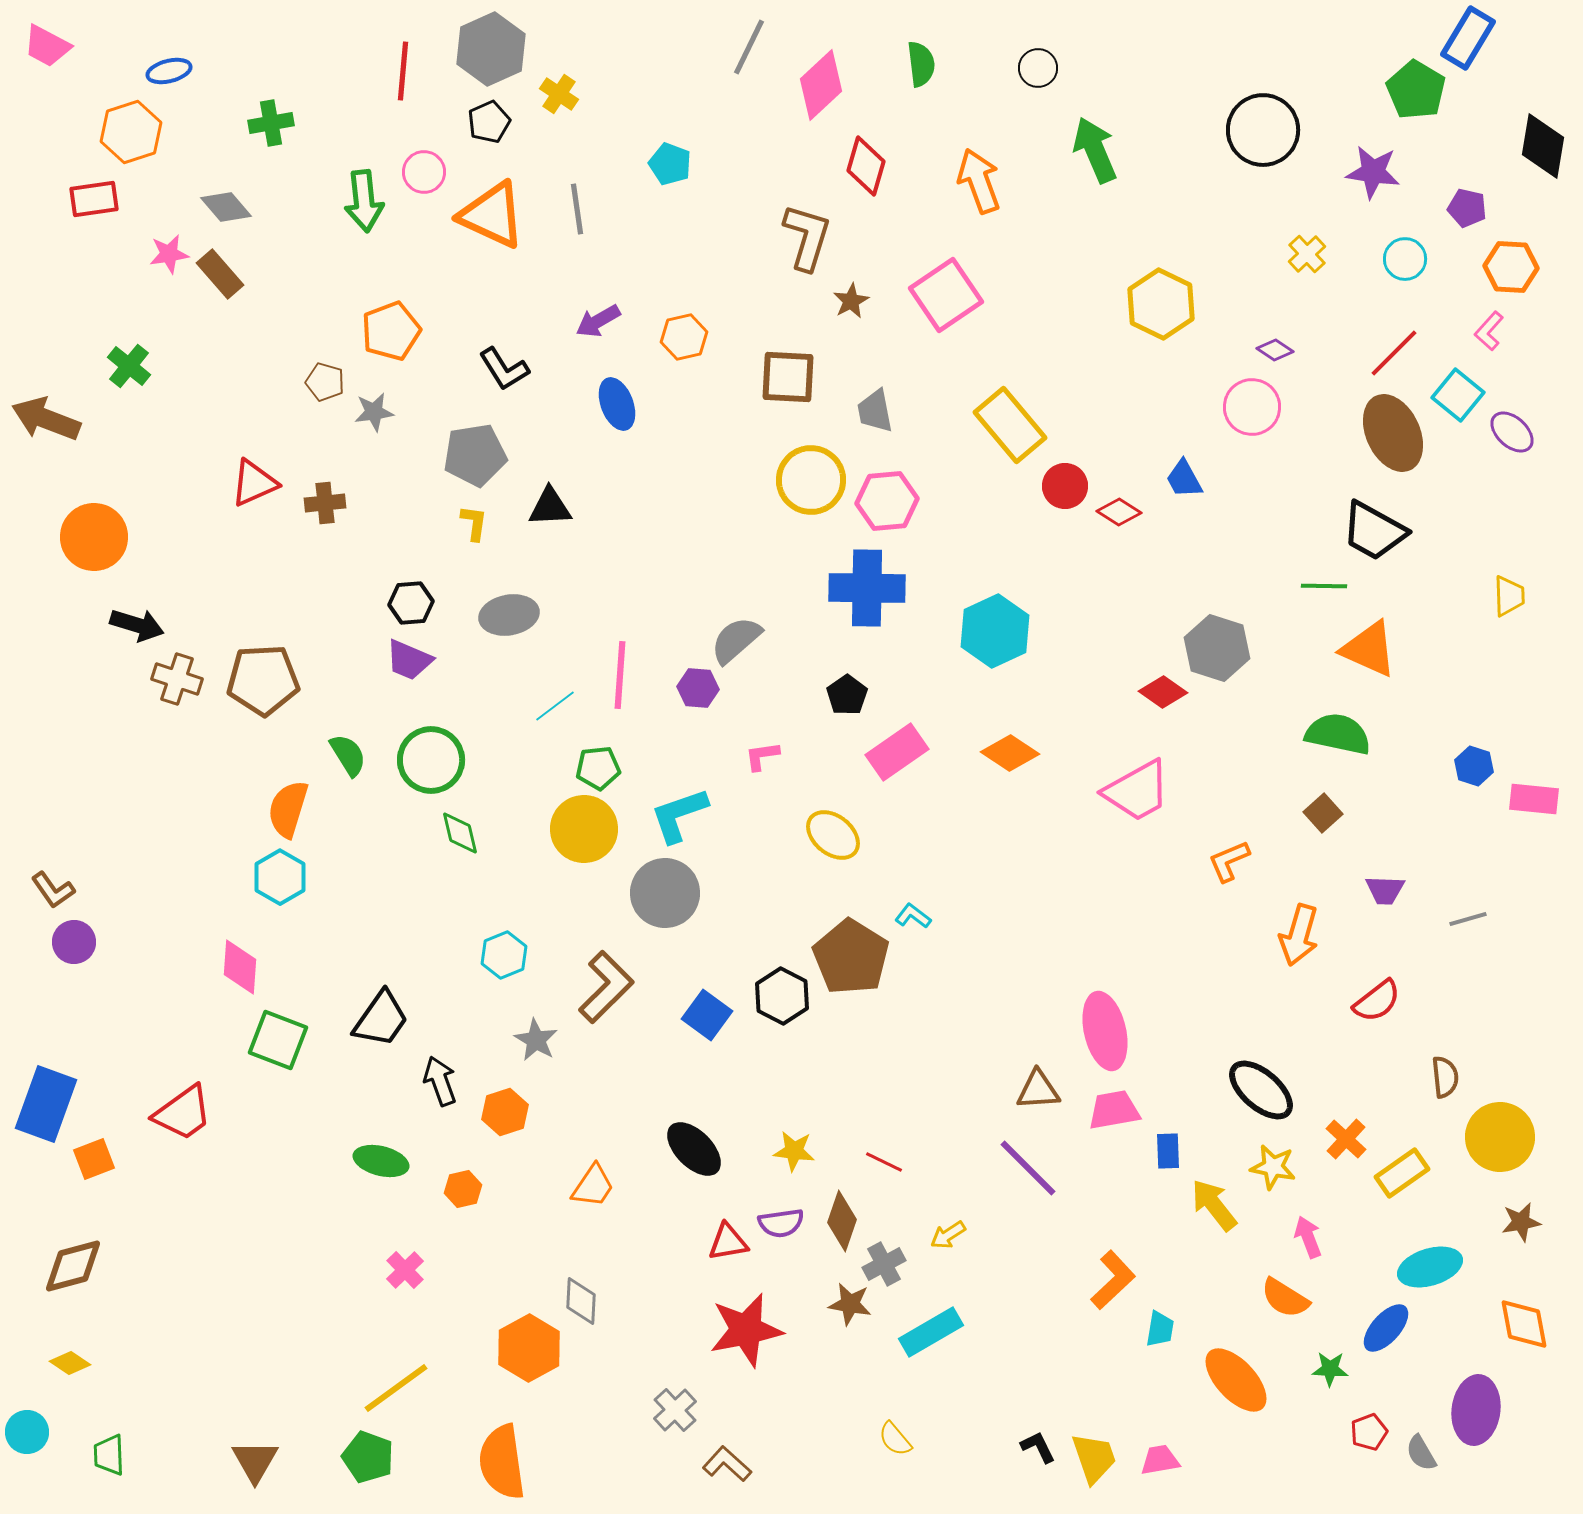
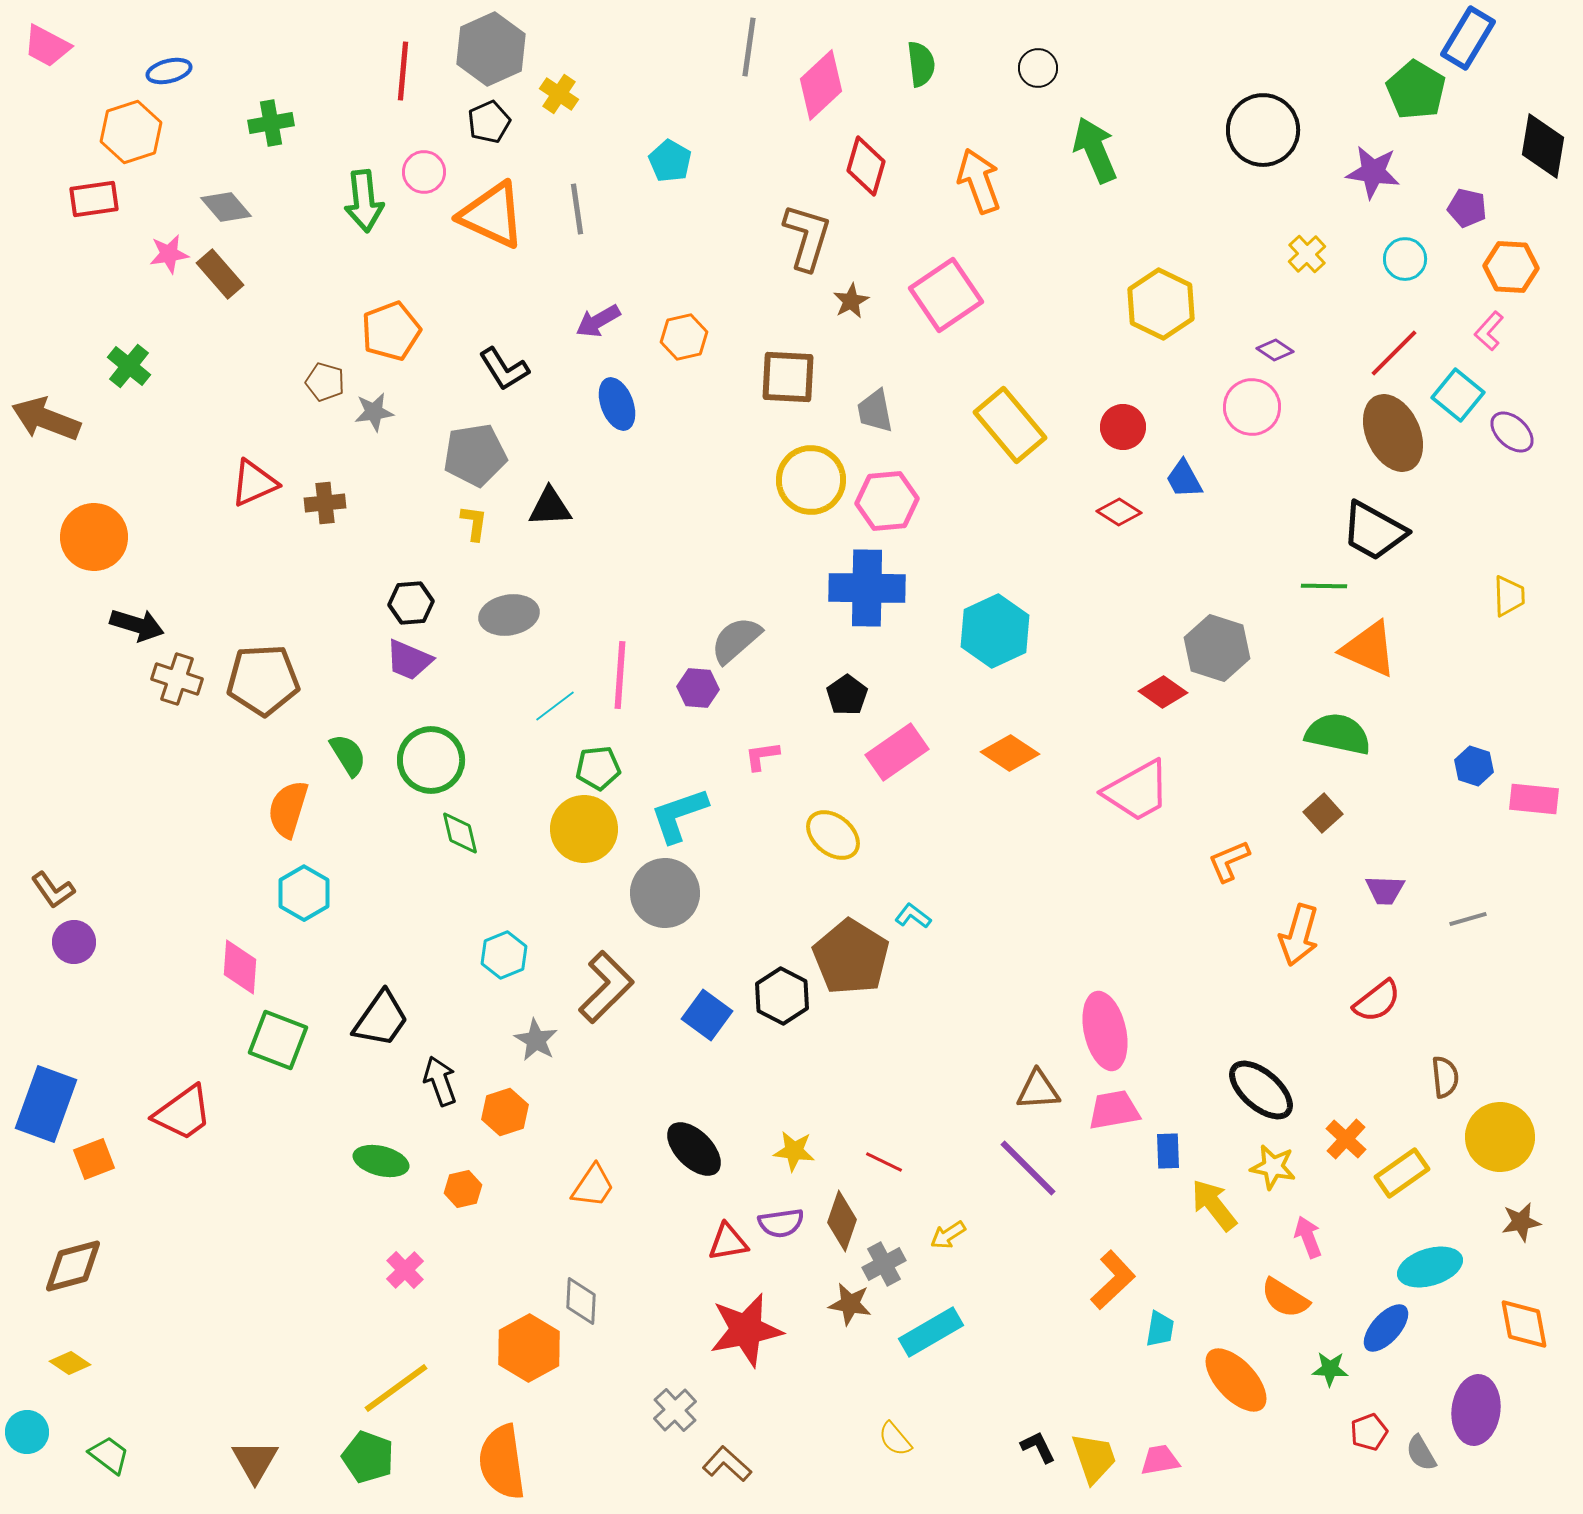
gray line at (749, 47): rotated 18 degrees counterclockwise
cyan pentagon at (670, 164): moved 3 px up; rotated 9 degrees clockwise
red circle at (1065, 486): moved 58 px right, 59 px up
cyan hexagon at (280, 877): moved 24 px right, 16 px down
green trapezoid at (109, 1455): rotated 129 degrees clockwise
